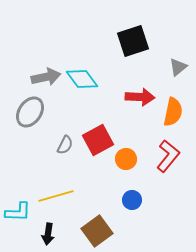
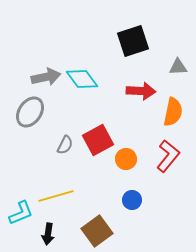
gray triangle: rotated 36 degrees clockwise
red arrow: moved 1 px right, 6 px up
cyan L-shape: moved 3 px right, 1 px down; rotated 24 degrees counterclockwise
